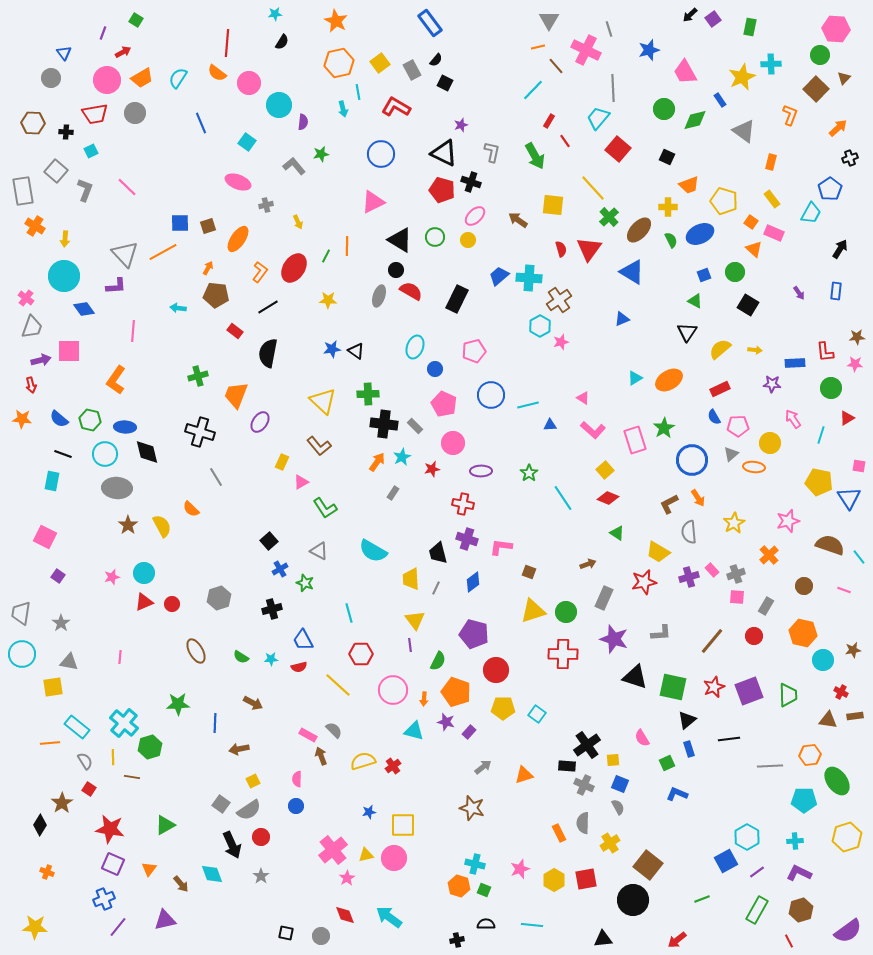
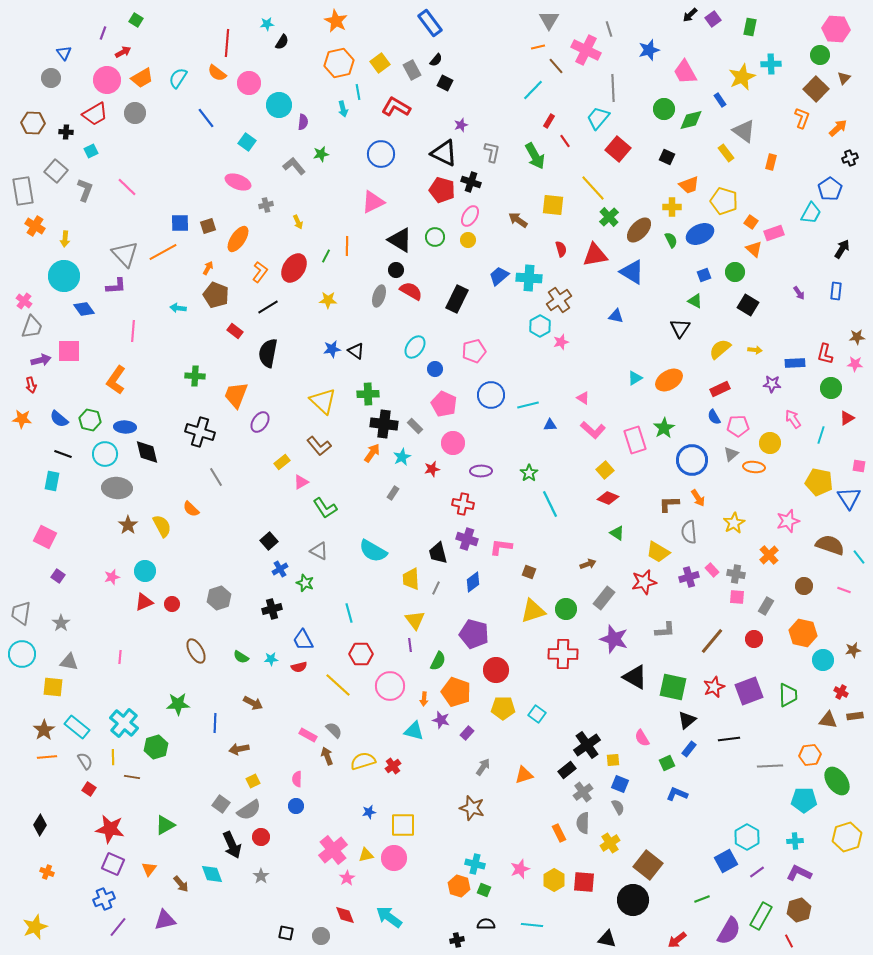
cyan star at (275, 14): moved 8 px left, 10 px down
red trapezoid at (95, 114): rotated 20 degrees counterclockwise
orange L-shape at (790, 115): moved 12 px right, 3 px down
green diamond at (695, 120): moved 4 px left
blue line at (201, 123): moved 5 px right, 5 px up; rotated 15 degrees counterclockwise
yellow rectangle at (772, 199): moved 46 px left, 46 px up
yellow cross at (668, 207): moved 4 px right
pink ellipse at (475, 216): moved 5 px left; rotated 15 degrees counterclockwise
pink rectangle at (774, 233): rotated 42 degrees counterclockwise
red triangle at (589, 249): moved 6 px right, 6 px down; rotated 44 degrees clockwise
black arrow at (840, 249): moved 2 px right
brown pentagon at (216, 295): rotated 15 degrees clockwise
pink cross at (26, 298): moved 2 px left, 3 px down
blue triangle at (622, 319): moved 6 px left, 3 px up; rotated 35 degrees clockwise
black triangle at (687, 332): moved 7 px left, 4 px up
cyan ellipse at (415, 347): rotated 15 degrees clockwise
red L-shape at (825, 352): moved 2 px down; rotated 20 degrees clockwise
green cross at (198, 376): moved 3 px left; rotated 18 degrees clockwise
yellow rectangle at (282, 462): rotated 28 degrees clockwise
orange arrow at (377, 462): moved 5 px left, 9 px up
cyan line at (563, 498): moved 13 px left, 6 px down; rotated 8 degrees clockwise
brown L-shape at (669, 504): rotated 25 degrees clockwise
cyan circle at (144, 573): moved 1 px right, 2 px up
gray cross at (736, 574): rotated 30 degrees clockwise
gray rectangle at (604, 598): rotated 15 degrees clockwise
green circle at (566, 612): moved 3 px up
gray L-shape at (661, 633): moved 4 px right, 3 px up
red circle at (754, 636): moved 3 px down
black triangle at (635, 677): rotated 12 degrees clockwise
yellow square at (53, 687): rotated 15 degrees clockwise
pink circle at (393, 690): moved 3 px left, 4 px up
purple star at (446, 722): moved 5 px left, 2 px up
purple rectangle at (469, 732): moved 2 px left, 1 px down
orange line at (50, 743): moved 3 px left, 14 px down
green hexagon at (150, 747): moved 6 px right
blue rectangle at (689, 749): rotated 56 degrees clockwise
brown arrow at (321, 756): moved 6 px right
black rectangle at (567, 766): moved 4 px down; rotated 42 degrees counterclockwise
gray arrow at (483, 767): rotated 18 degrees counterclockwise
gray cross at (584, 785): moved 1 px left, 7 px down; rotated 30 degrees clockwise
brown star at (62, 803): moved 18 px left, 73 px up
red square at (586, 879): moved 2 px left, 3 px down; rotated 15 degrees clockwise
green rectangle at (757, 910): moved 4 px right, 6 px down
brown hexagon at (801, 910): moved 2 px left
yellow star at (35, 927): rotated 25 degrees counterclockwise
purple semicircle at (848, 931): moved 119 px left; rotated 24 degrees counterclockwise
black triangle at (603, 939): moved 4 px right; rotated 18 degrees clockwise
